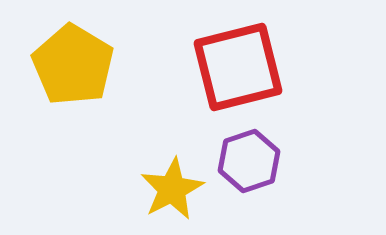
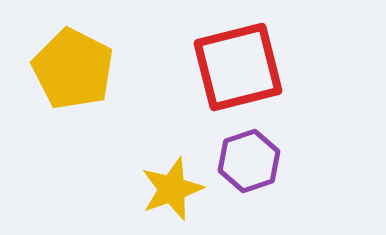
yellow pentagon: moved 4 px down; rotated 4 degrees counterclockwise
yellow star: rotated 8 degrees clockwise
